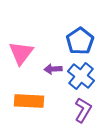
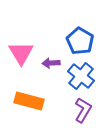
blue pentagon: rotated 8 degrees counterclockwise
pink triangle: rotated 8 degrees counterclockwise
purple arrow: moved 2 px left, 6 px up
orange rectangle: rotated 12 degrees clockwise
